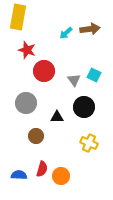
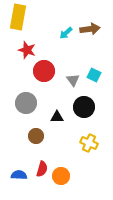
gray triangle: moved 1 px left
